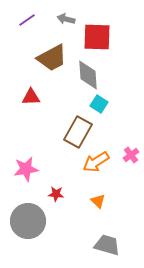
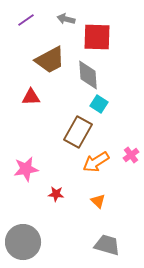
purple line: moved 1 px left
brown trapezoid: moved 2 px left, 2 px down
gray circle: moved 5 px left, 21 px down
